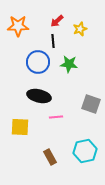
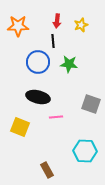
red arrow: rotated 40 degrees counterclockwise
yellow star: moved 1 px right, 4 px up
black ellipse: moved 1 px left, 1 px down
yellow square: rotated 18 degrees clockwise
cyan hexagon: rotated 15 degrees clockwise
brown rectangle: moved 3 px left, 13 px down
